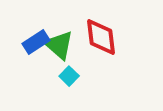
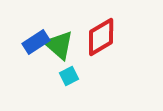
red diamond: rotated 66 degrees clockwise
cyan square: rotated 18 degrees clockwise
